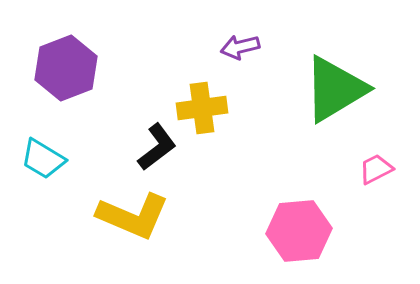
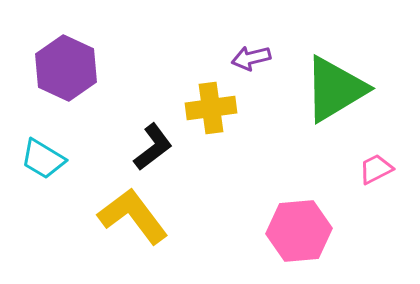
purple arrow: moved 11 px right, 11 px down
purple hexagon: rotated 14 degrees counterclockwise
yellow cross: moved 9 px right
black L-shape: moved 4 px left
yellow L-shape: rotated 150 degrees counterclockwise
